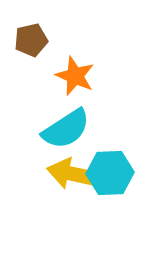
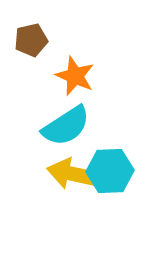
cyan semicircle: moved 3 px up
cyan hexagon: moved 2 px up
